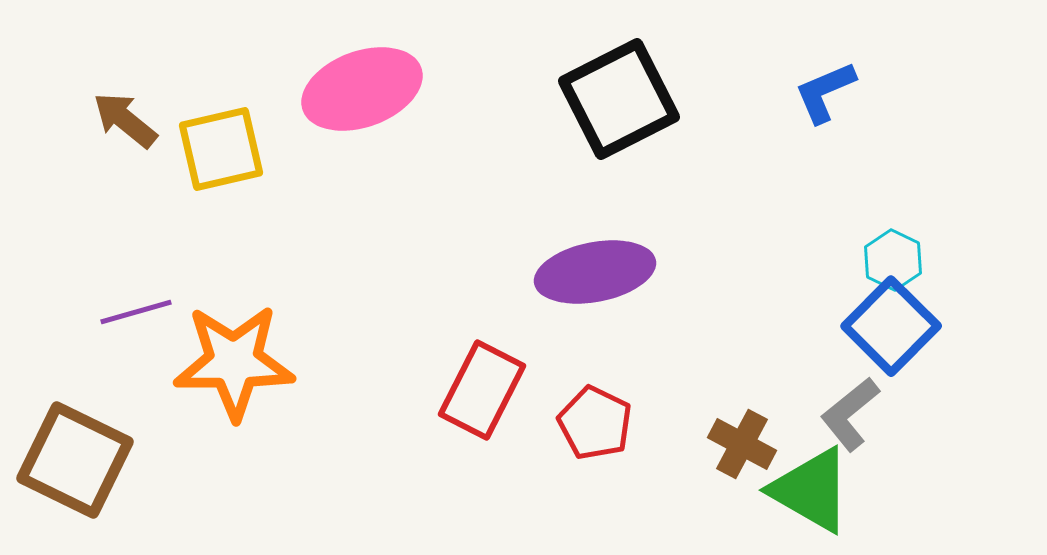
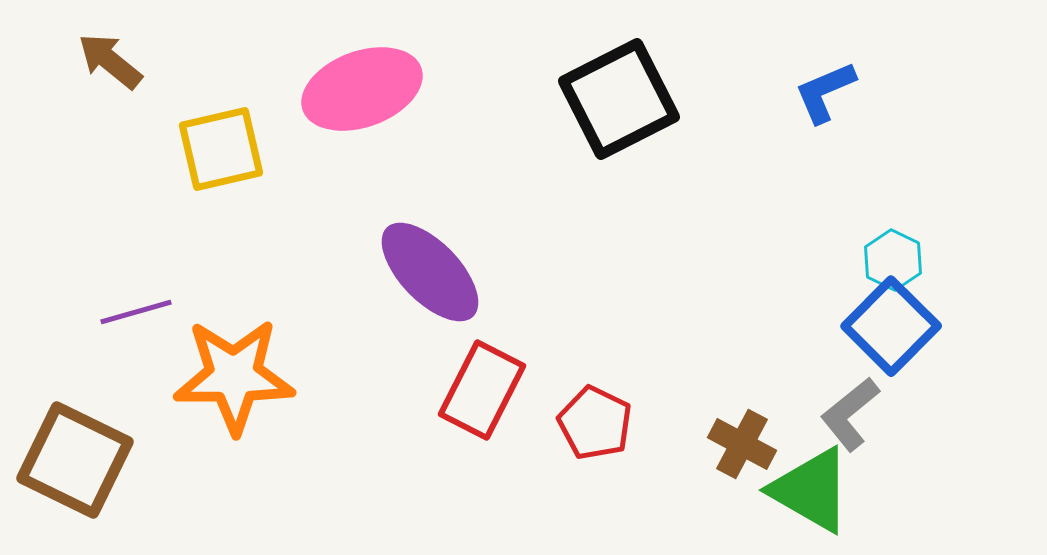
brown arrow: moved 15 px left, 59 px up
purple ellipse: moved 165 px left; rotated 57 degrees clockwise
orange star: moved 14 px down
